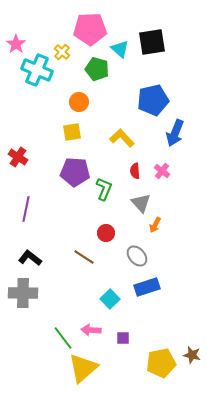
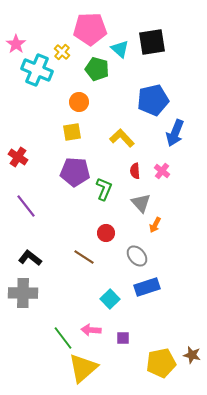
purple line: moved 3 px up; rotated 50 degrees counterclockwise
